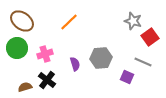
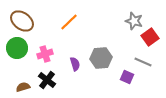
gray star: moved 1 px right
brown semicircle: moved 2 px left
